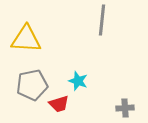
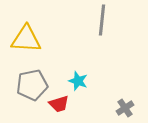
gray cross: rotated 30 degrees counterclockwise
